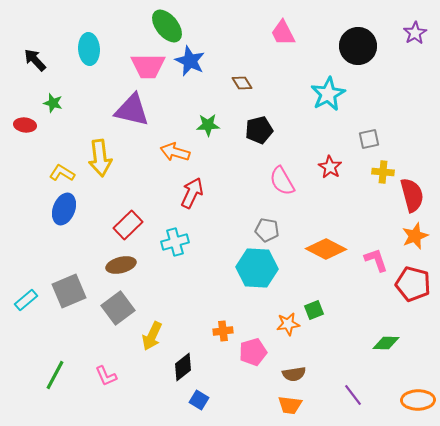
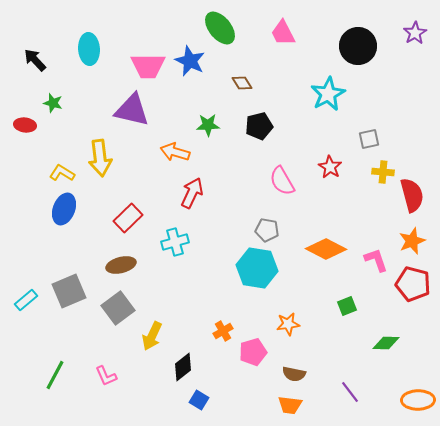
green ellipse at (167, 26): moved 53 px right, 2 px down
black pentagon at (259, 130): moved 4 px up
red rectangle at (128, 225): moved 7 px up
orange star at (415, 236): moved 3 px left, 5 px down
cyan hexagon at (257, 268): rotated 6 degrees clockwise
green square at (314, 310): moved 33 px right, 4 px up
orange cross at (223, 331): rotated 24 degrees counterclockwise
brown semicircle at (294, 374): rotated 20 degrees clockwise
purple line at (353, 395): moved 3 px left, 3 px up
